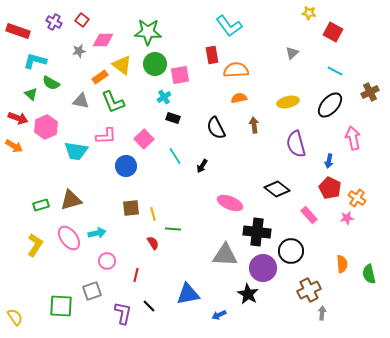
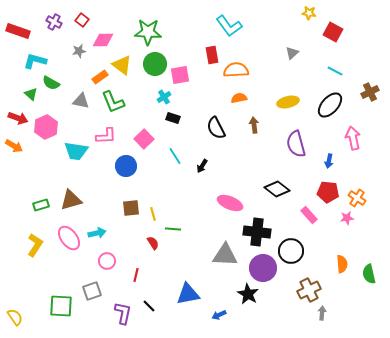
red pentagon at (330, 188): moved 2 px left, 4 px down; rotated 20 degrees counterclockwise
